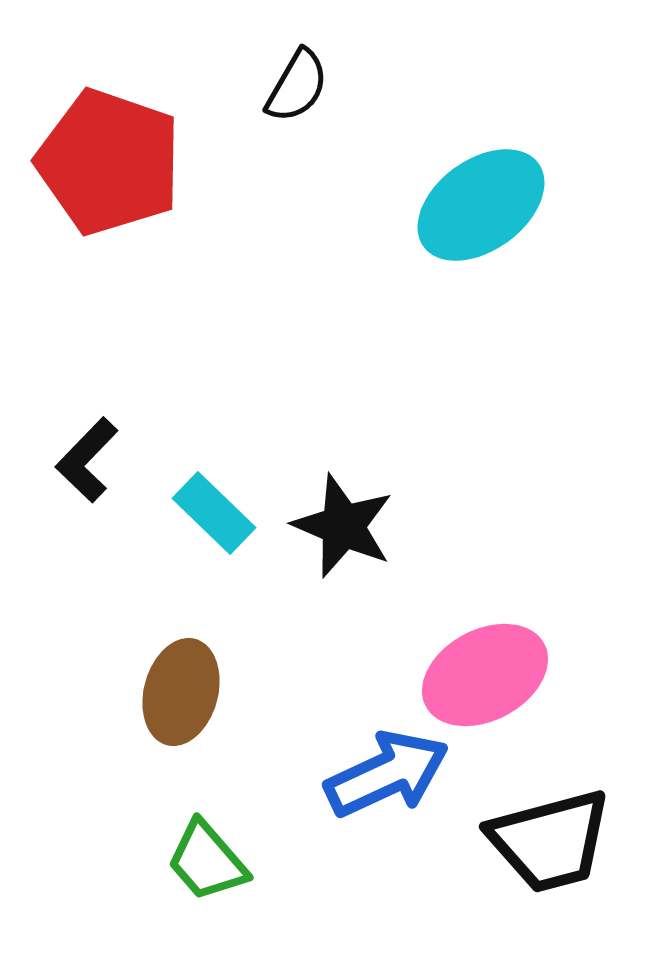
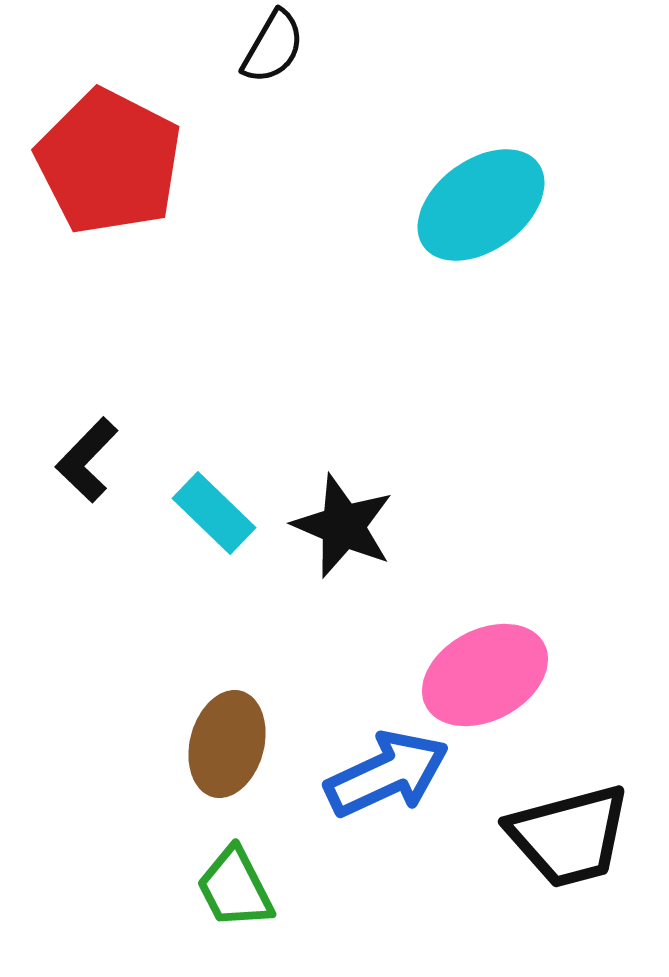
black semicircle: moved 24 px left, 39 px up
red pentagon: rotated 8 degrees clockwise
brown ellipse: moved 46 px right, 52 px down
black trapezoid: moved 19 px right, 5 px up
green trapezoid: moved 28 px right, 27 px down; rotated 14 degrees clockwise
